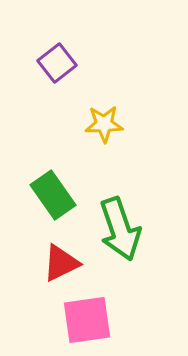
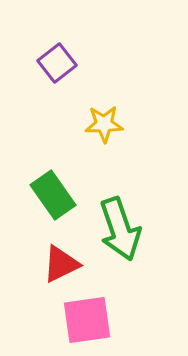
red triangle: moved 1 px down
